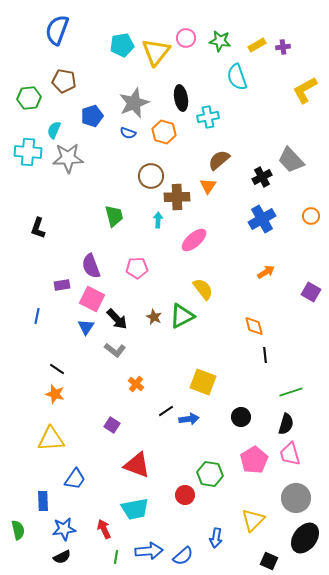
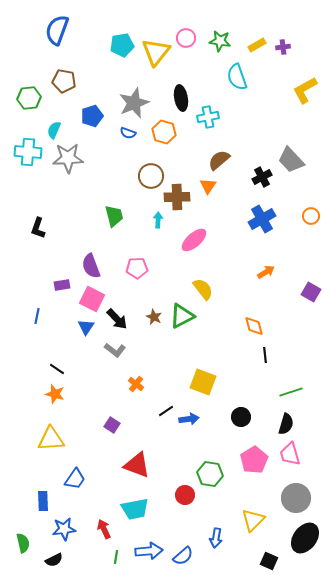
green semicircle at (18, 530): moved 5 px right, 13 px down
black semicircle at (62, 557): moved 8 px left, 3 px down
